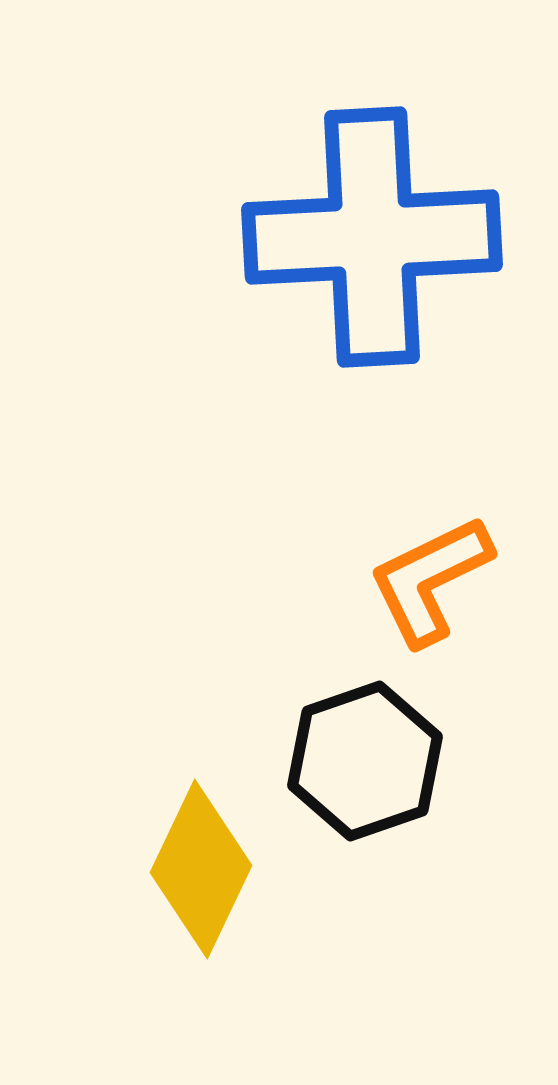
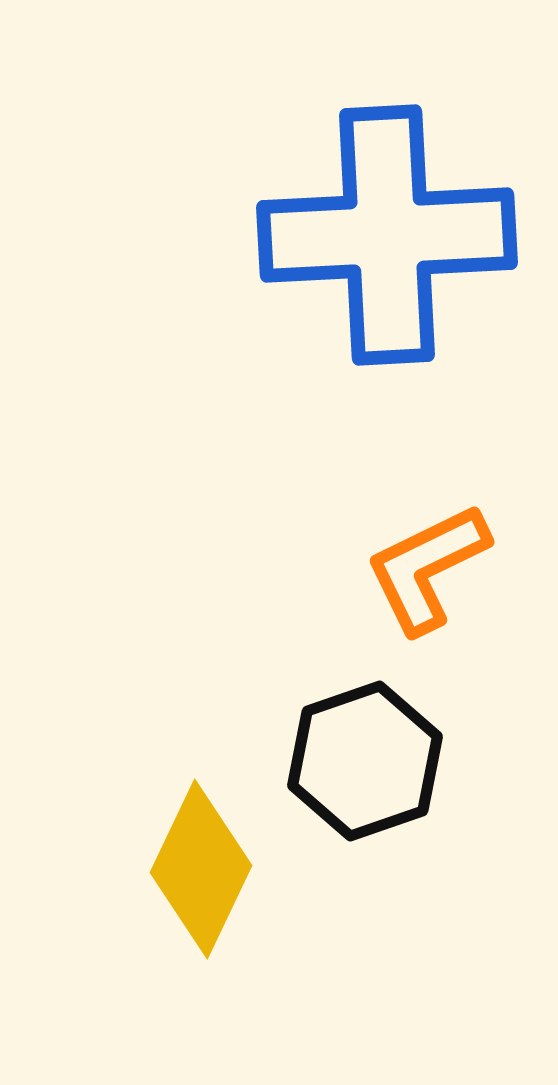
blue cross: moved 15 px right, 2 px up
orange L-shape: moved 3 px left, 12 px up
